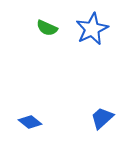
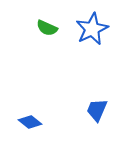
blue trapezoid: moved 5 px left, 8 px up; rotated 25 degrees counterclockwise
